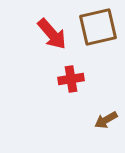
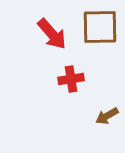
brown square: moved 2 px right; rotated 12 degrees clockwise
brown arrow: moved 1 px right, 4 px up
